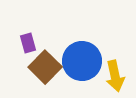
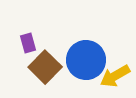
blue circle: moved 4 px right, 1 px up
yellow arrow: rotated 72 degrees clockwise
